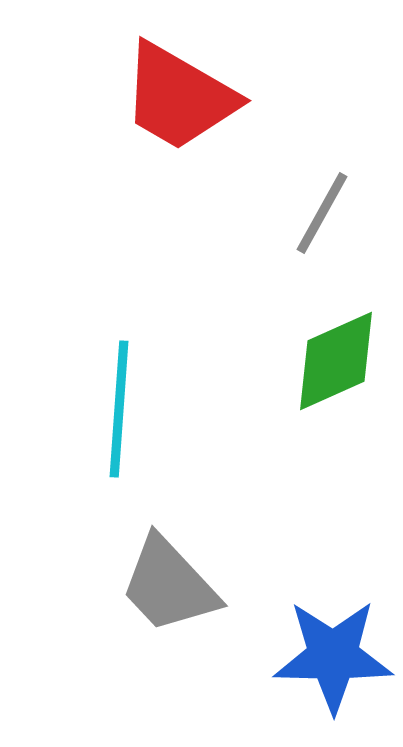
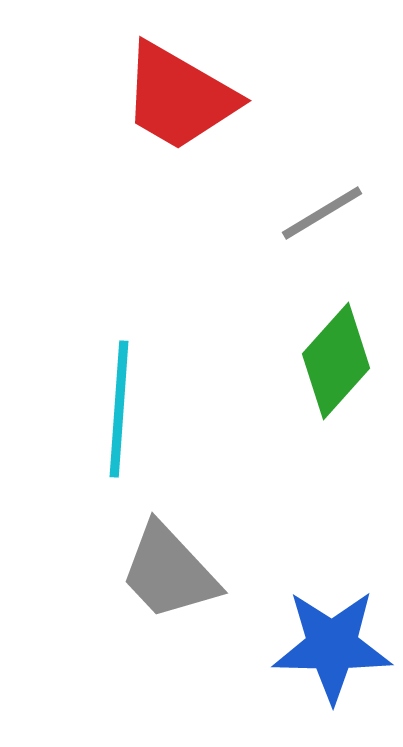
gray line: rotated 30 degrees clockwise
green diamond: rotated 24 degrees counterclockwise
gray trapezoid: moved 13 px up
blue star: moved 1 px left, 10 px up
